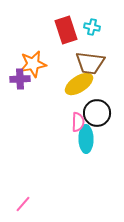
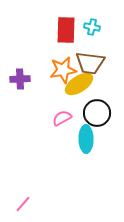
red rectangle: rotated 20 degrees clockwise
orange star: moved 30 px right, 6 px down
pink semicircle: moved 16 px left, 4 px up; rotated 120 degrees counterclockwise
